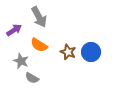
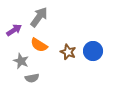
gray arrow: rotated 115 degrees counterclockwise
blue circle: moved 2 px right, 1 px up
gray semicircle: rotated 40 degrees counterclockwise
